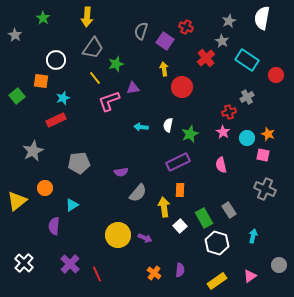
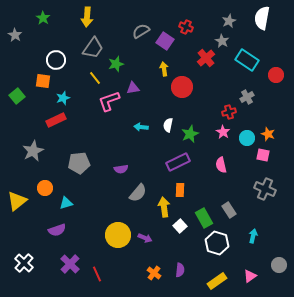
gray semicircle at (141, 31): rotated 42 degrees clockwise
orange square at (41, 81): moved 2 px right
purple semicircle at (121, 172): moved 3 px up
cyan triangle at (72, 205): moved 6 px left, 2 px up; rotated 16 degrees clockwise
purple semicircle at (54, 226): moved 3 px right, 4 px down; rotated 114 degrees counterclockwise
